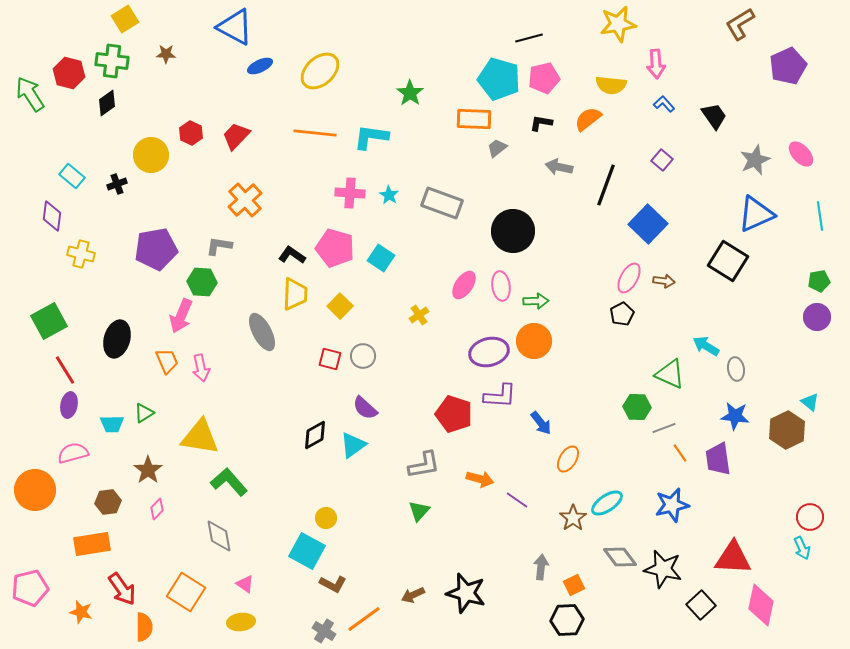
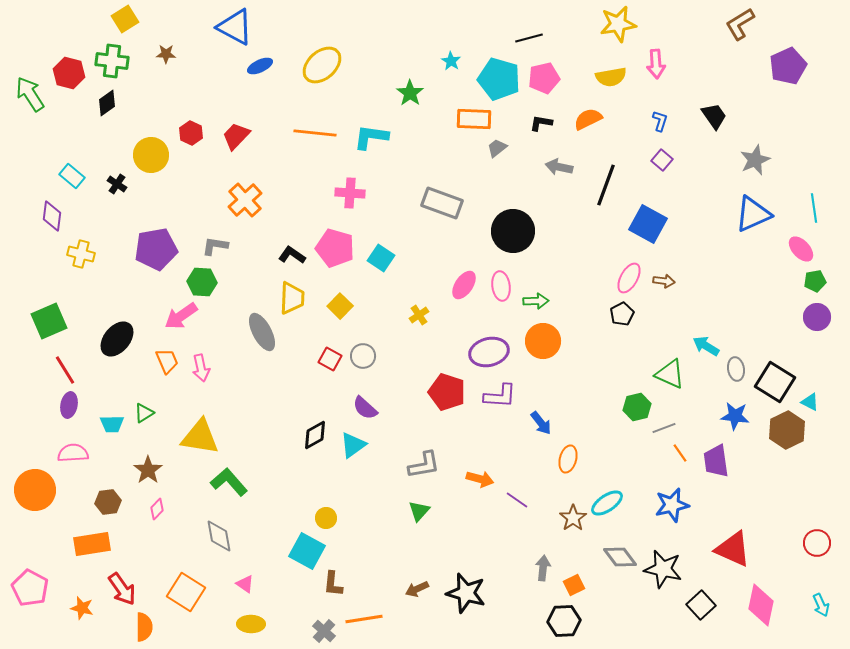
yellow ellipse at (320, 71): moved 2 px right, 6 px up
yellow semicircle at (611, 85): moved 8 px up; rotated 16 degrees counterclockwise
blue L-shape at (664, 104): moved 4 px left, 17 px down; rotated 60 degrees clockwise
orange semicircle at (588, 119): rotated 12 degrees clockwise
pink ellipse at (801, 154): moved 95 px down
black cross at (117, 184): rotated 36 degrees counterclockwise
cyan star at (389, 195): moved 62 px right, 134 px up
blue triangle at (756, 214): moved 3 px left
cyan line at (820, 216): moved 6 px left, 8 px up
blue square at (648, 224): rotated 15 degrees counterclockwise
gray L-shape at (219, 246): moved 4 px left
black square at (728, 261): moved 47 px right, 121 px down
green pentagon at (819, 281): moved 4 px left
yellow trapezoid at (295, 294): moved 3 px left, 4 px down
pink arrow at (181, 316): rotated 32 degrees clockwise
green square at (49, 321): rotated 6 degrees clockwise
black ellipse at (117, 339): rotated 24 degrees clockwise
orange circle at (534, 341): moved 9 px right
red square at (330, 359): rotated 15 degrees clockwise
cyan triangle at (810, 402): rotated 12 degrees counterclockwise
green hexagon at (637, 407): rotated 16 degrees counterclockwise
red pentagon at (454, 414): moved 7 px left, 22 px up
pink semicircle at (73, 453): rotated 12 degrees clockwise
orange ellipse at (568, 459): rotated 16 degrees counterclockwise
purple trapezoid at (718, 459): moved 2 px left, 2 px down
red circle at (810, 517): moved 7 px right, 26 px down
cyan arrow at (802, 548): moved 19 px right, 57 px down
red triangle at (733, 558): moved 9 px up; rotated 21 degrees clockwise
gray arrow at (541, 567): moved 2 px right, 1 px down
brown L-shape at (333, 584): rotated 68 degrees clockwise
pink pentagon at (30, 588): rotated 30 degrees counterclockwise
brown arrow at (413, 595): moved 4 px right, 6 px up
orange star at (81, 612): moved 1 px right, 4 px up
orange line at (364, 619): rotated 27 degrees clockwise
black hexagon at (567, 620): moved 3 px left, 1 px down
yellow ellipse at (241, 622): moved 10 px right, 2 px down; rotated 8 degrees clockwise
gray cross at (324, 631): rotated 10 degrees clockwise
